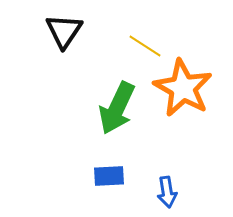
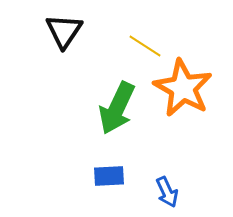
blue arrow: rotated 16 degrees counterclockwise
